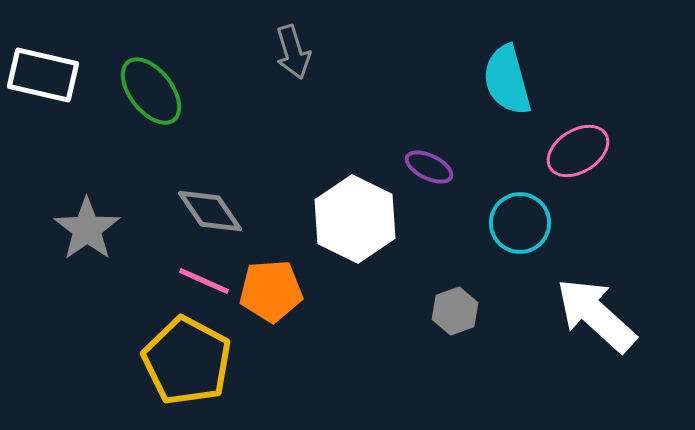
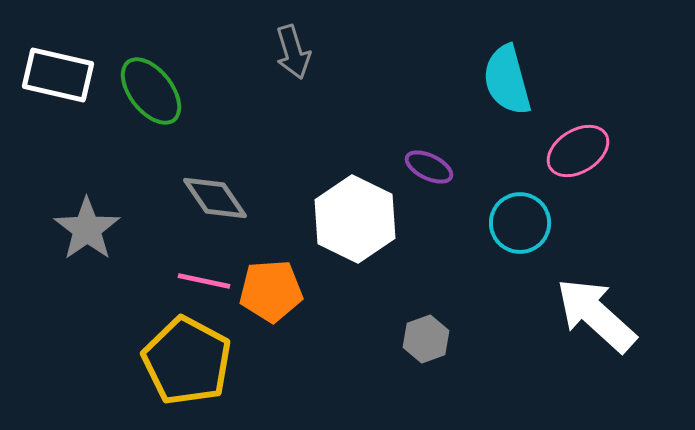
white rectangle: moved 15 px right
gray diamond: moved 5 px right, 13 px up
pink line: rotated 12 degrees counterclockwise
gray hexagon: moved 29 px left, 28 px down
